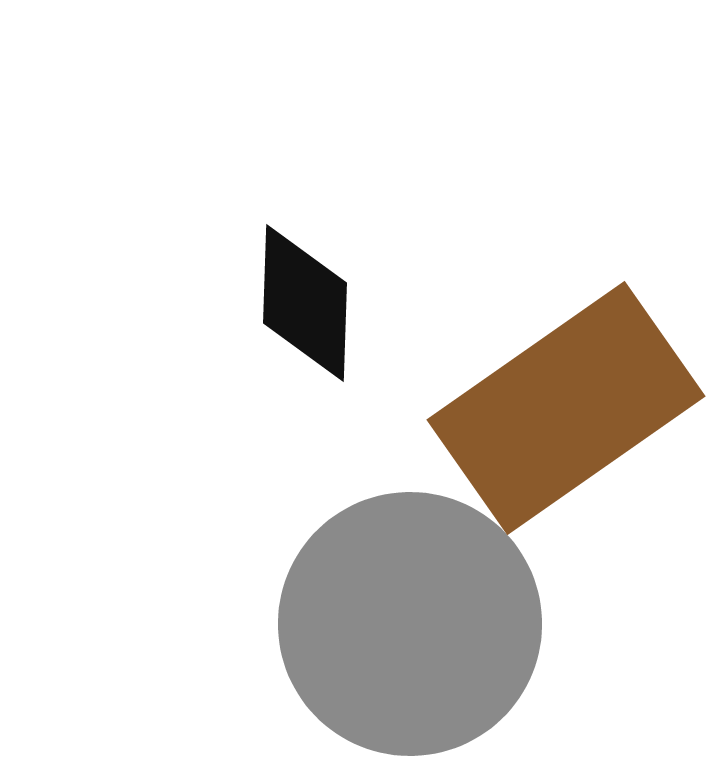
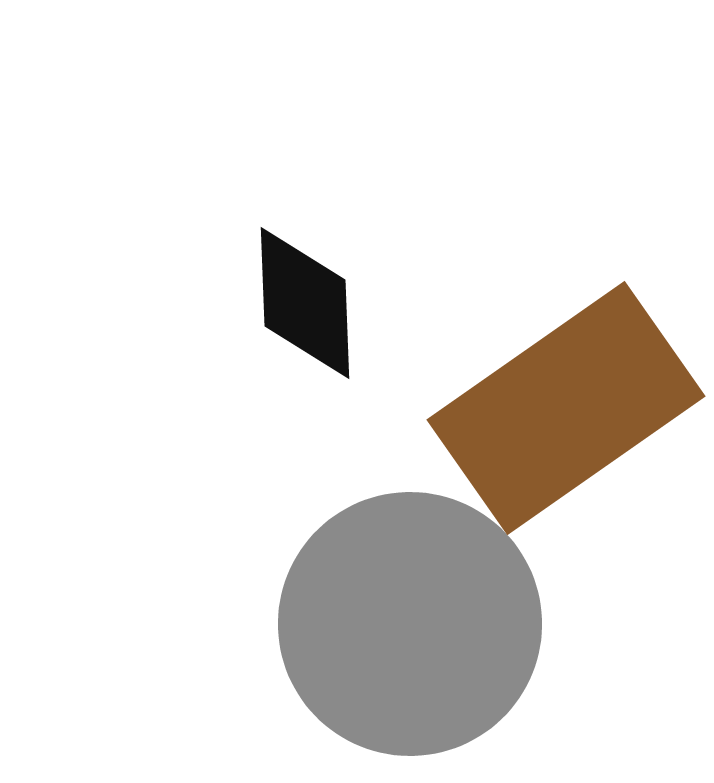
black diamond: rotated 4 degrees counterclockwise
